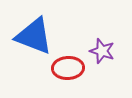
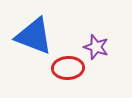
purple star: moved 6 px left, 4 px up
